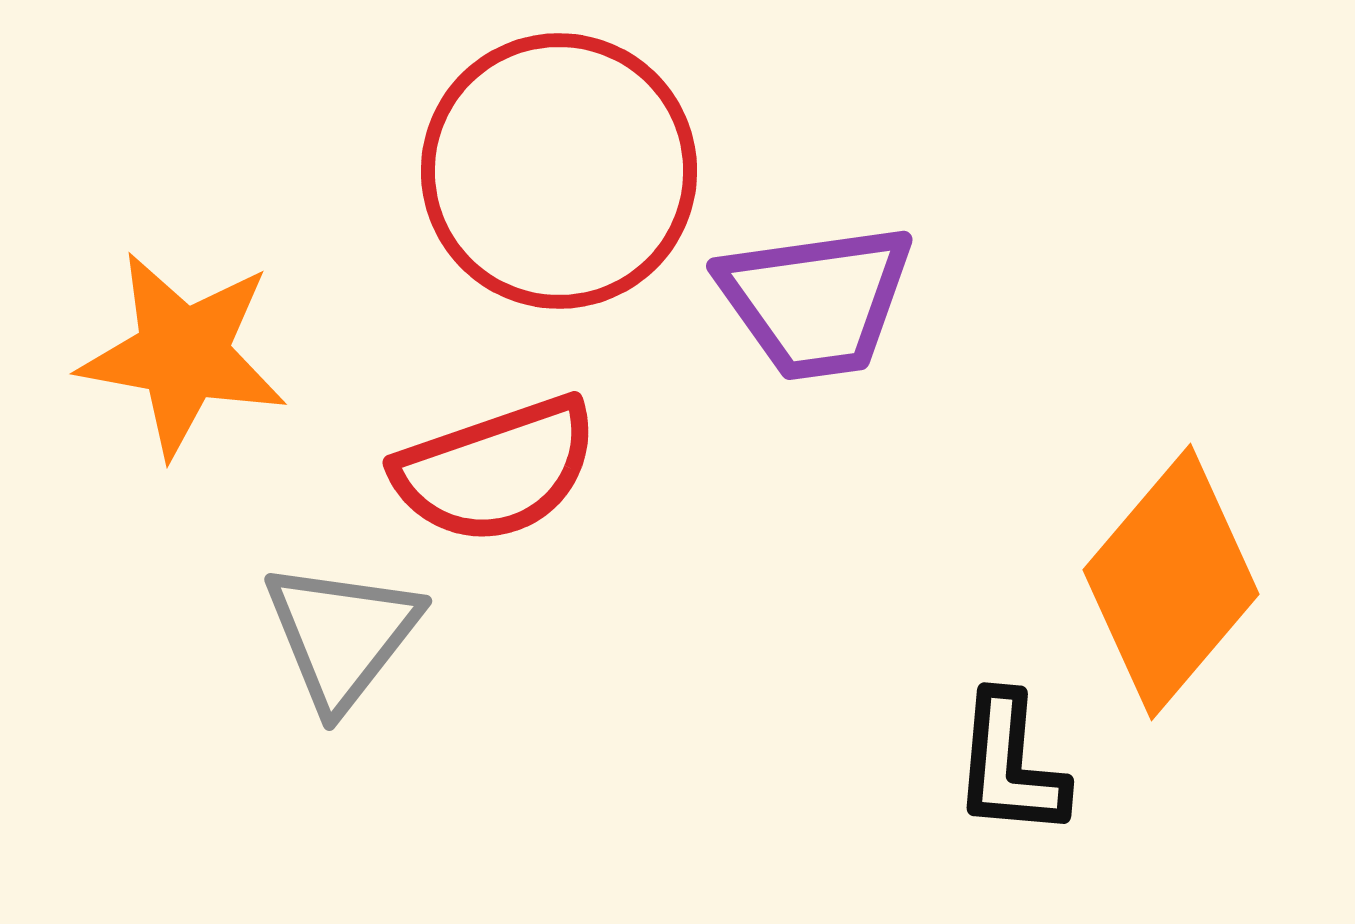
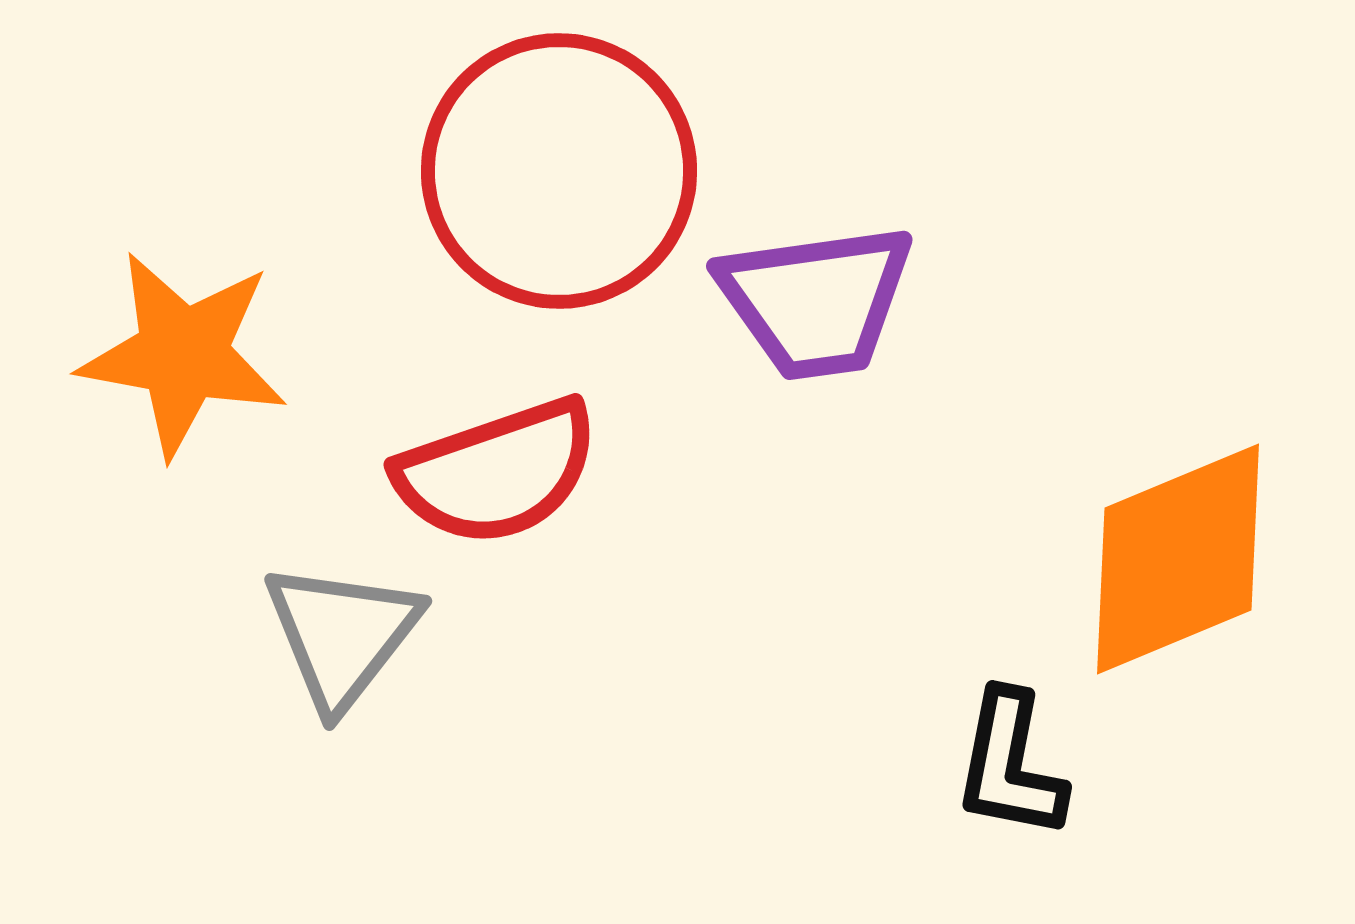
red semicircle: moved 1 px right, 2 px down
orange diamond: moved 7 px right, 23 px up; rotated 27 degrees clockwise
black L-shape: rotated 6 degrees clockwise
